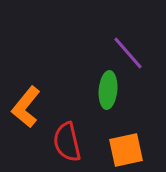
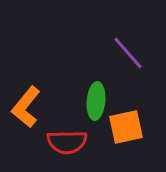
green ellipse: moved 12 px left, 11 px down
red semicircle: rotated 78 degrees counterclockwise
orange square: moved 23 px up
